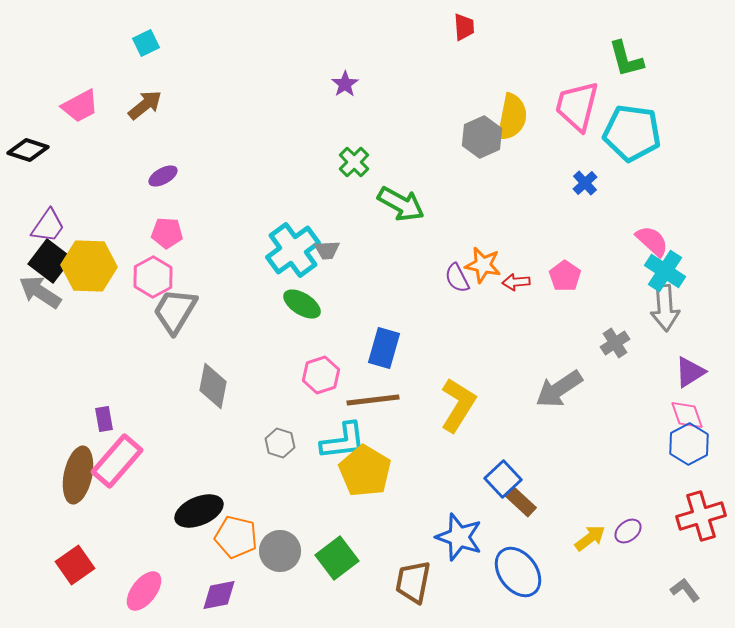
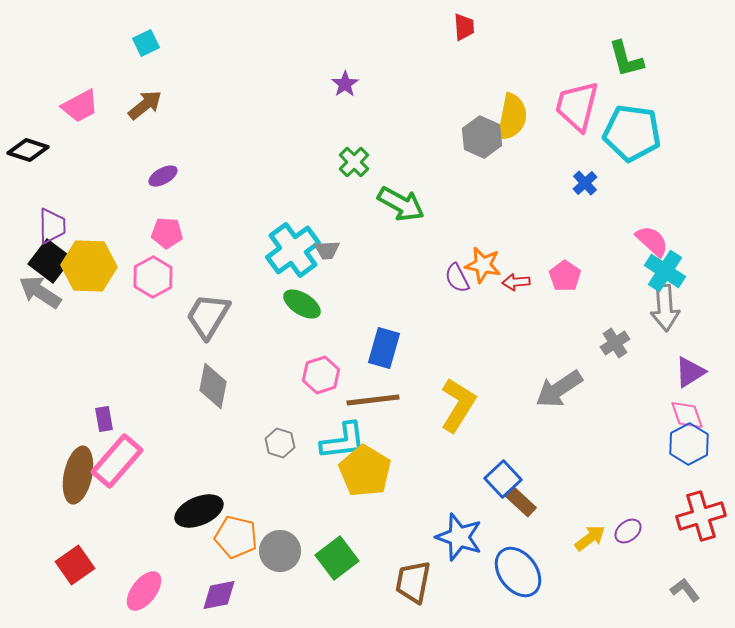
gray hexagon at (482, 137): rotated 12 degrees counterclockwise
purple trapezoid at (48, 226): moved 4 px right; rotated 36 degrees counterclockwise
gray trapezoid at (175, 311): moved 33 px right, 5 px down
